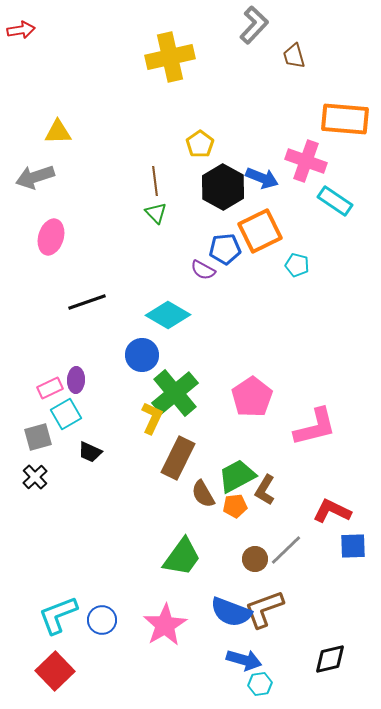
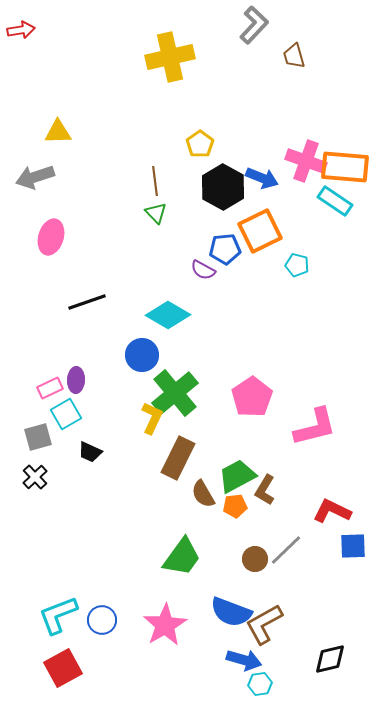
orange rectangle at (345, 119): moved 48 px down
brown L-shape at (264, 609): moved 15 px down; rotated 9 degrees counterclockwise
red square at (55, 671): moved 8 px right, 3 px up; rotated 15 degrees clockwise
